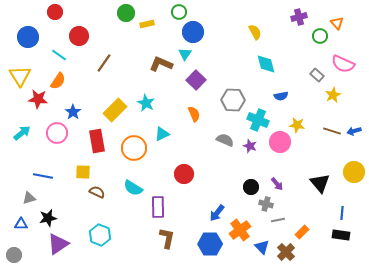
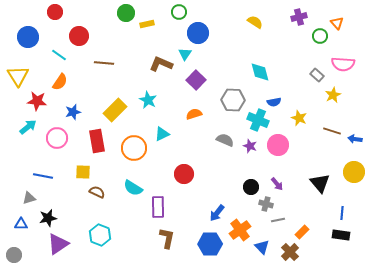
blue circle at (193, 32): moved 5 px right, 1 px down
yellow semicircle at (255, 32): moved 10 px up; rotated 28 degrees counterclockwise
brown line at (104, 63): rotated 60 degrees clockwise
cyan diamond at (266, 64): moved 6 px left, 8 px down
pink semicircle at (343, 64): rotated 20 degrees counterclockwise
yellow triangle at (20, 76): moved 2 px left
orange semicircle at (58, 81): moved 2 px right, 1 px down
blue semicircle at (281, 96): moved 7 px left, 6 px down
red star at (38, 99): moved 1 px left, 2 px down
cyan star at (146, 103): moved 2 px right, 3 px up
blue star at (73, 112): rotated 21 degrees clockwise
orange semicircle at (194, 114): rotated 84 degrees counterclockwise
yellow star at (297, 125): moved 2 px right, 7 px up; rotated 14 degrees clockwise
blue arrow at (354, 131): moved 1 px right, 8 px down; rotated 24 degrees clockwise
cyan arrow at (22, 133): moved 6 px right, 6 px up
pink circle at (57, 133): moved 5 px down
pink circle at (280, 142): moved 2 px left, 3 px down
brown cross at (286, 252): moved 4 px right
